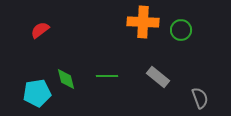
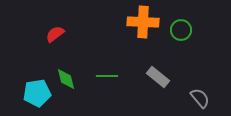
red semicircle: moved 15 px right, 4 px down
gray semicircle: rotated 20 degrees counterclockwise
